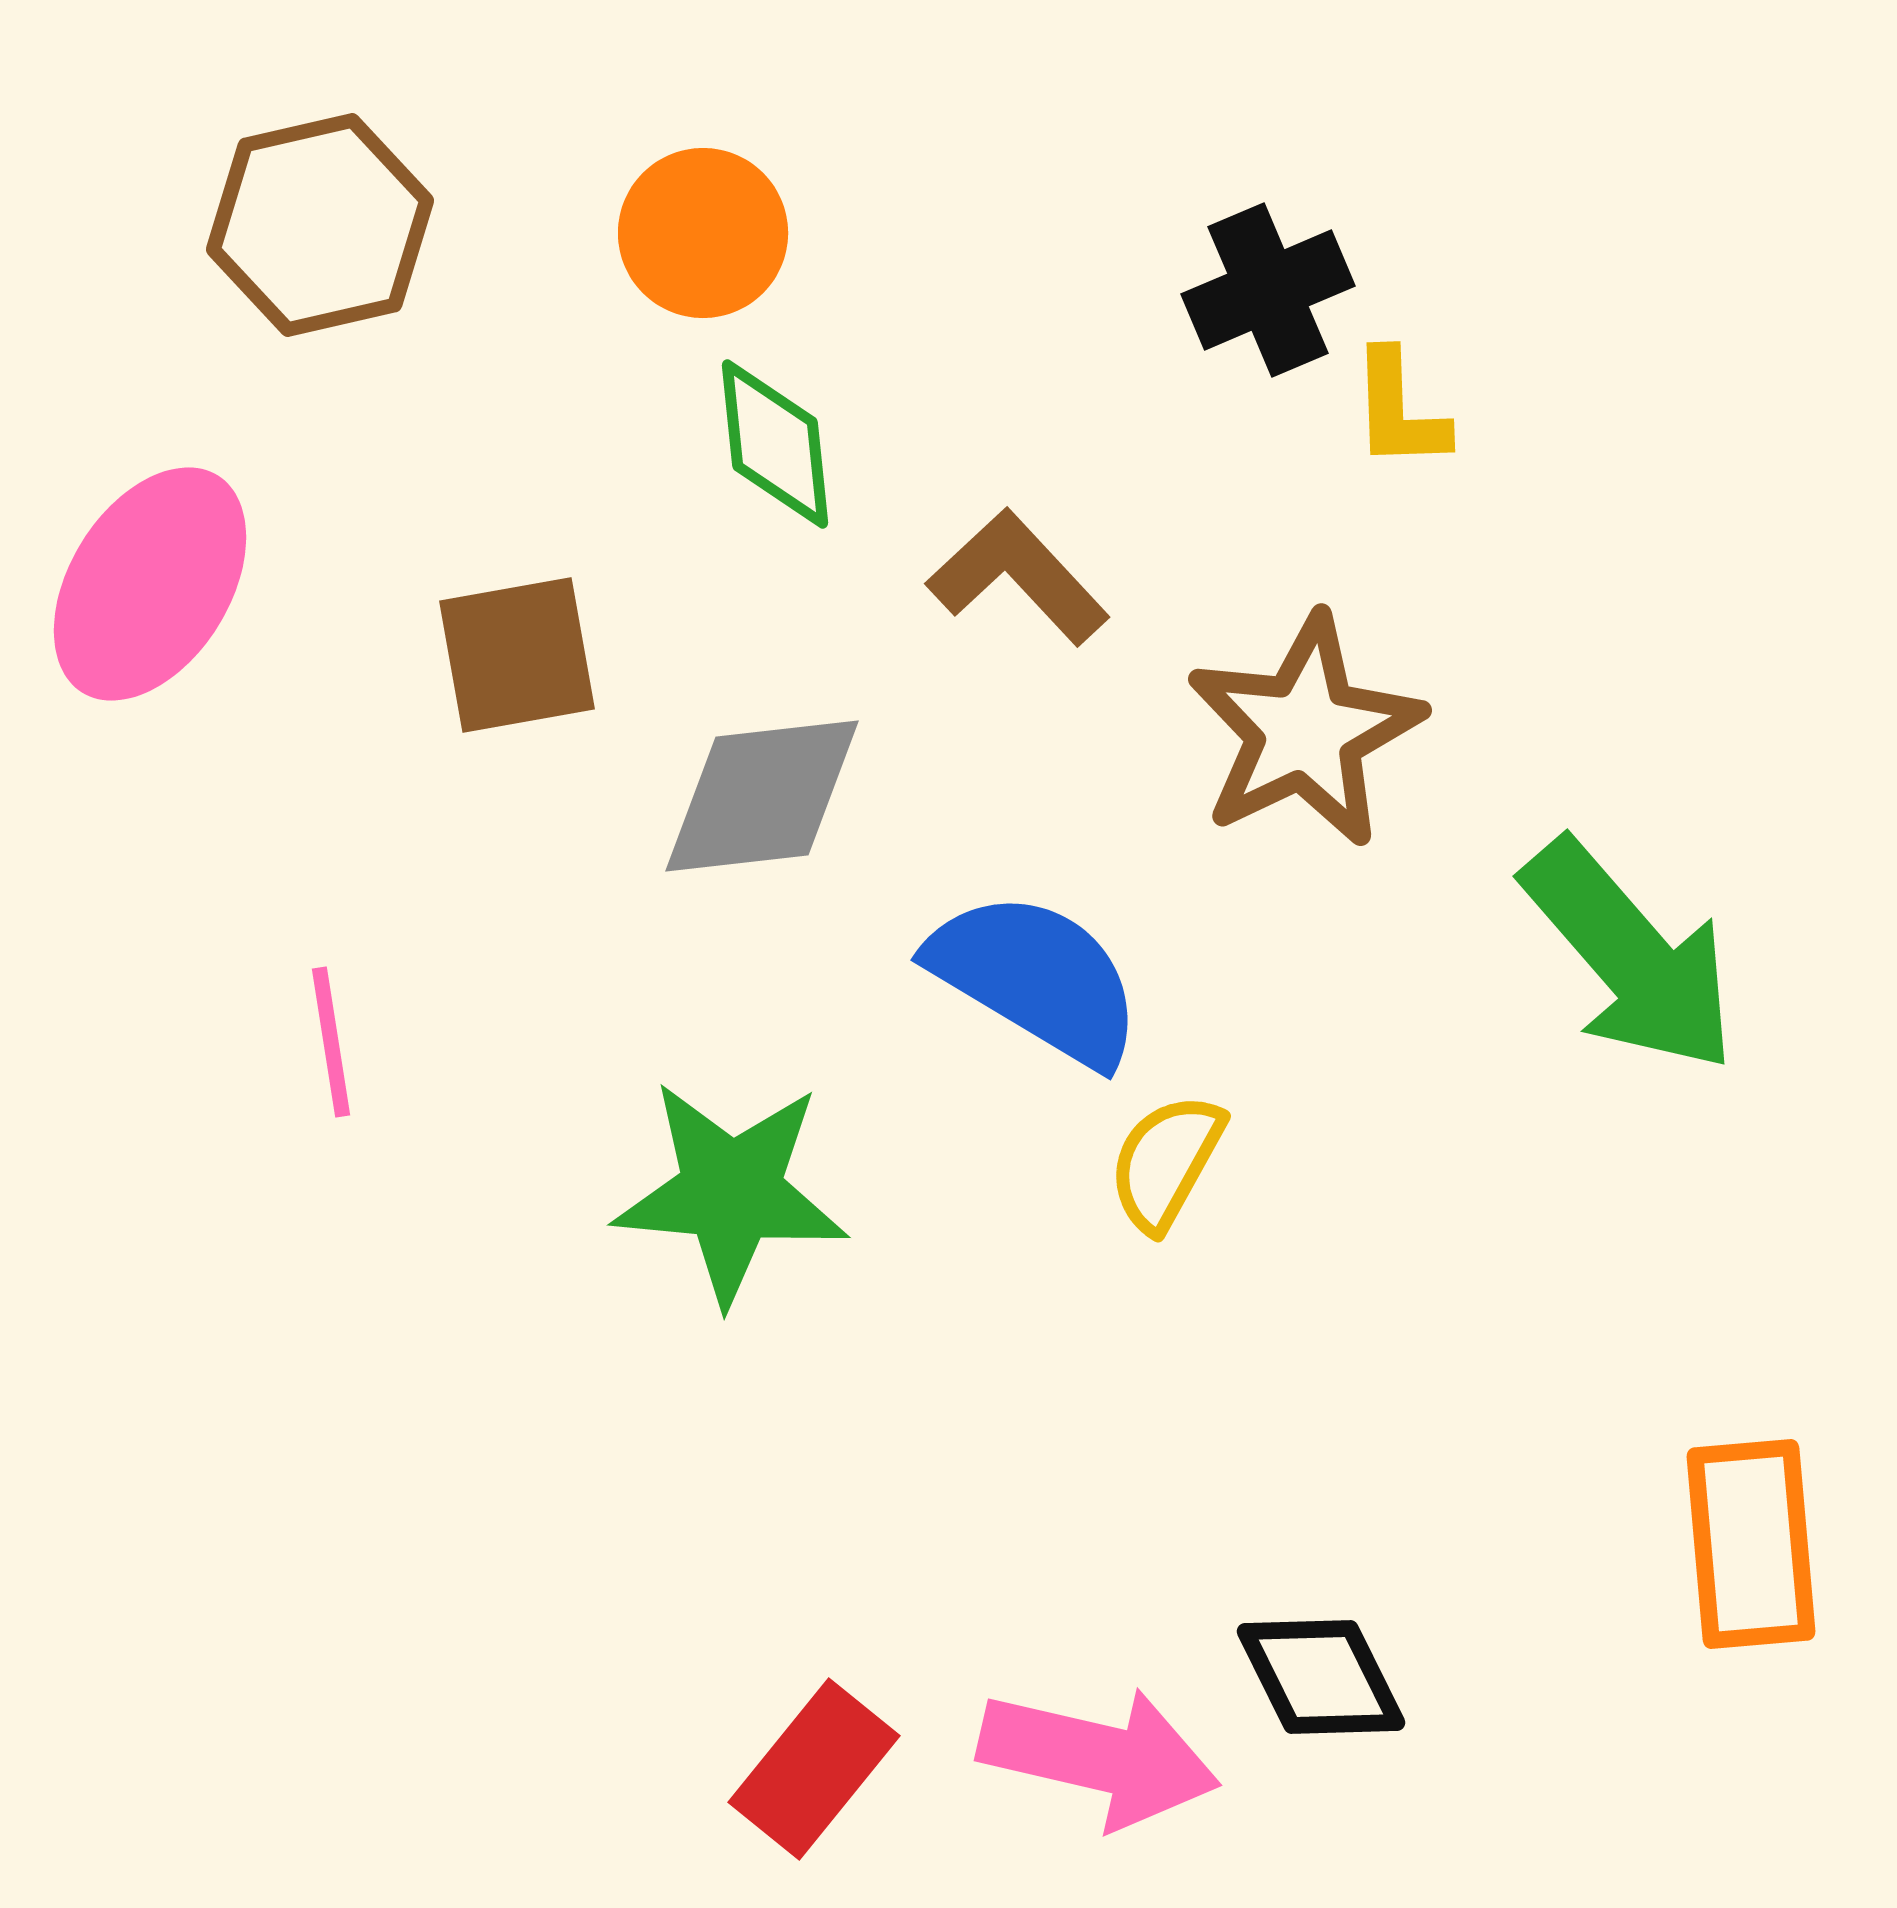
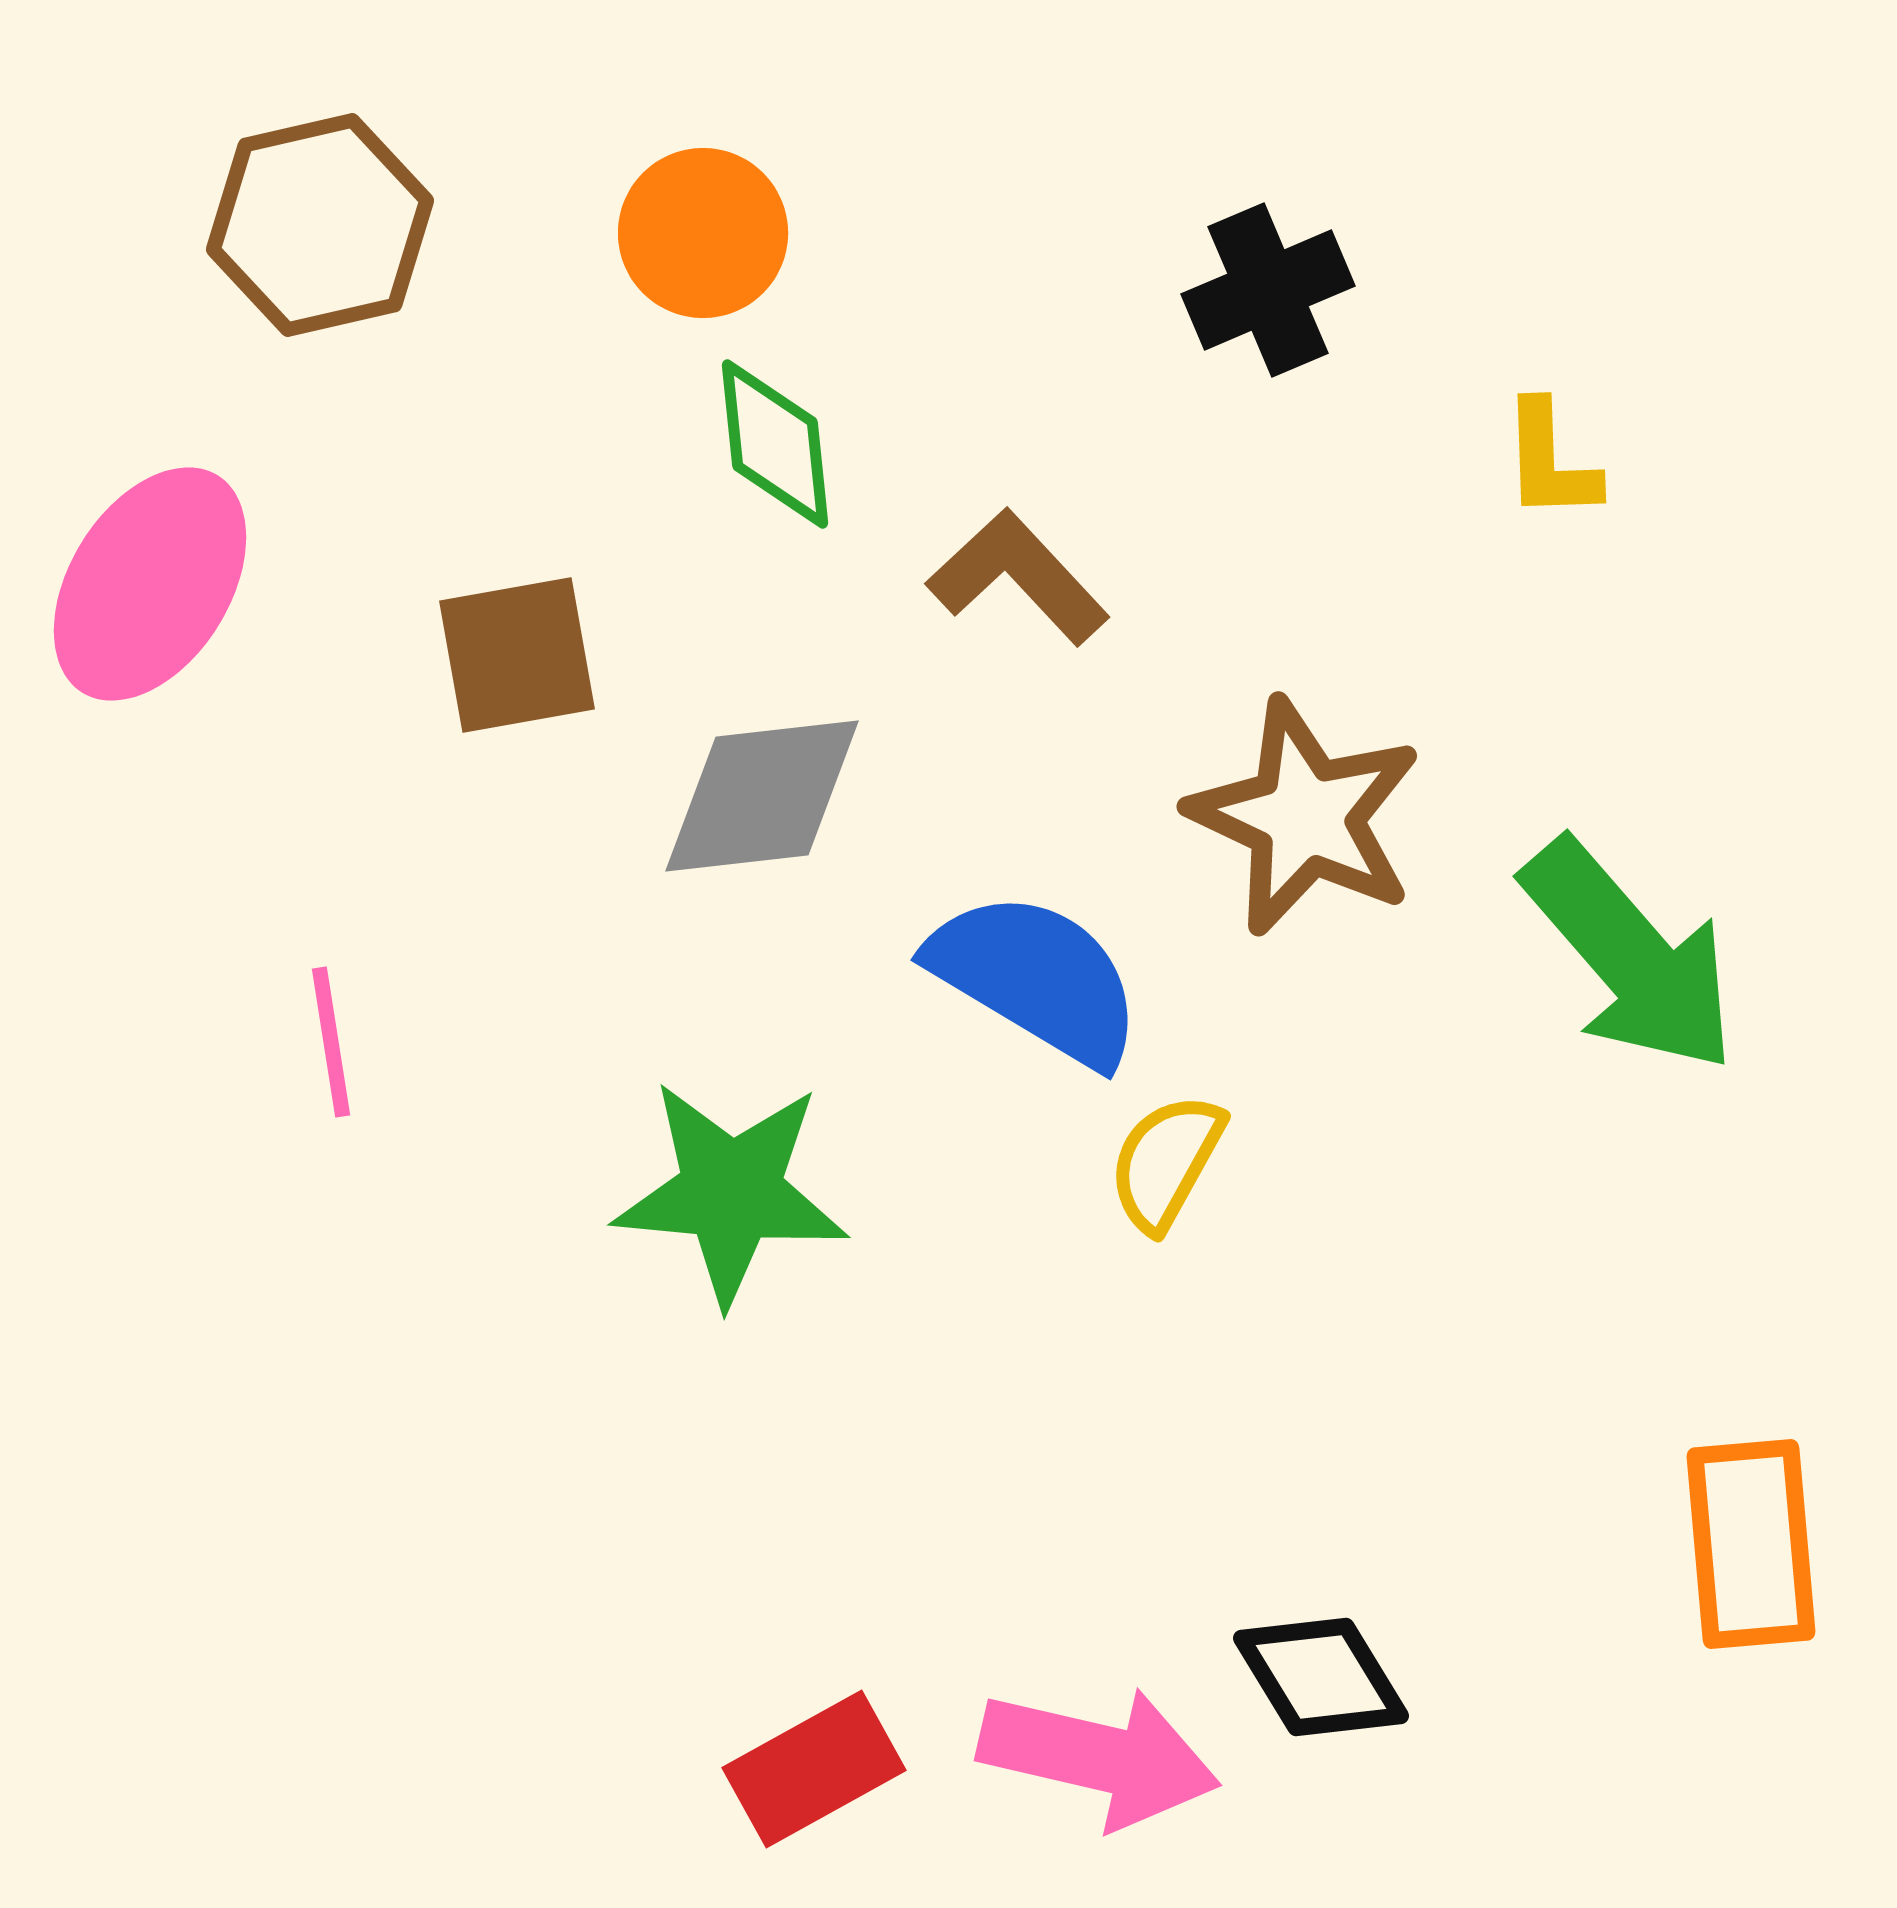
yellow L-shape: moved 151 px right, 51 px down
brown star: moved 86 px down; rotated 21 degrees counterclockwise
black diamond: rotated 5 degrees counterclockwise
red rectangle: rotated 22 degrees clockwise
